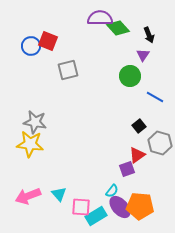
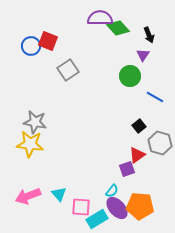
gray square: rotated 20 degrees counterclockwise
purple ellipse: moved 3 px left, 1 px down
cyan rectangle: moved 1 px right, 3 px down
